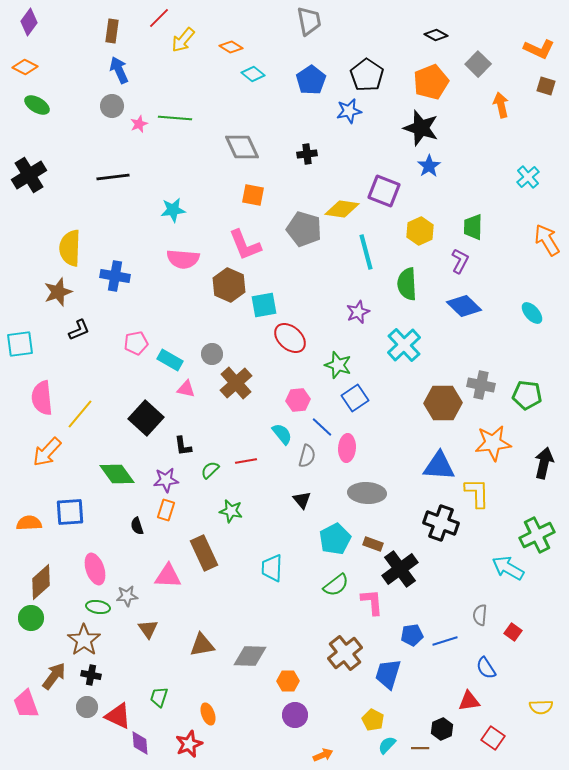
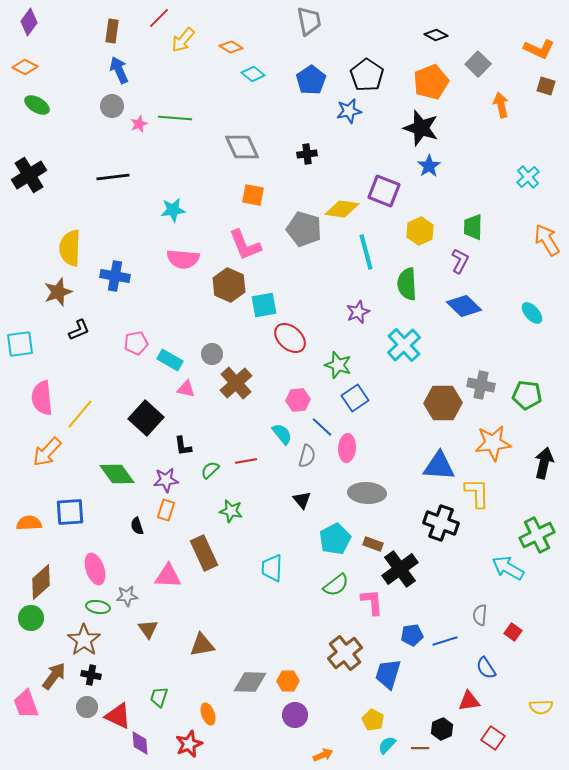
gray diamond at (250, 656): moved 26 px down
